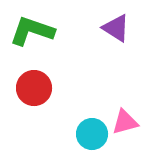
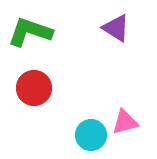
green L-shape: moved 2 px left, 1 px down
cyan circle: moved 1 px left, 1 px down
